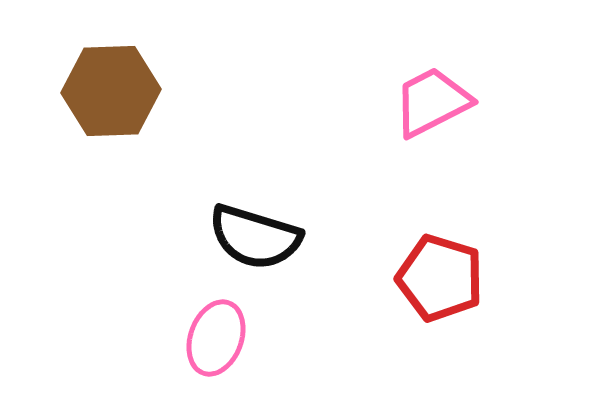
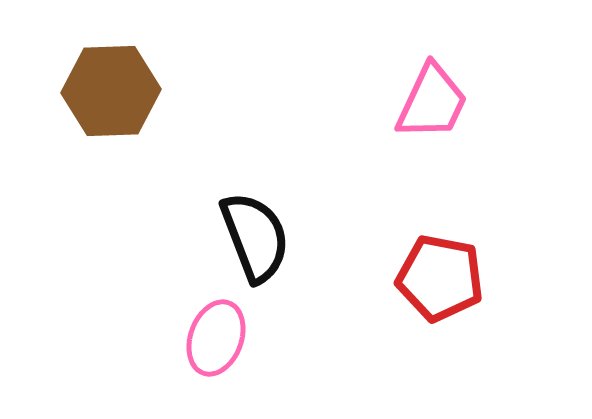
pink trapezoid: rotated 142 degrees clockwise
black semicircle: rotated 128 degrees counterclockwise
red pentagon: rotated 6 degrees counterclockwise
